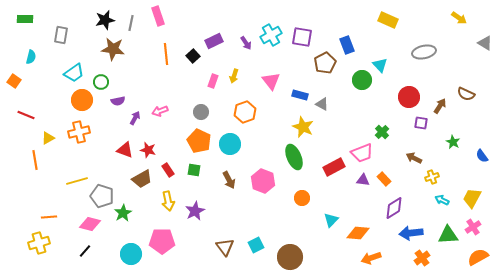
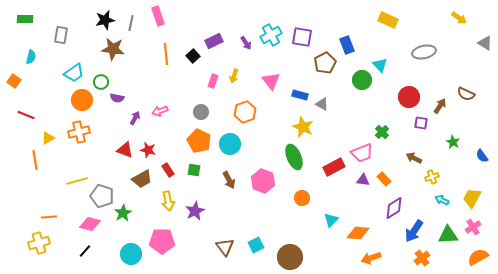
purple semicircle at (118, 101): moved 1 px left, 3 px up; rotated 24 degrees clockwise
blue arrow at (411, 233): moved 3 px right, 2 px up; rotated 50 degrees counterclockwise
